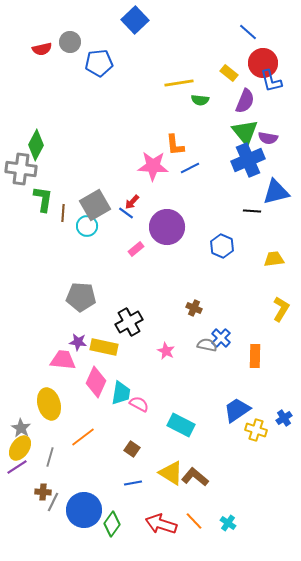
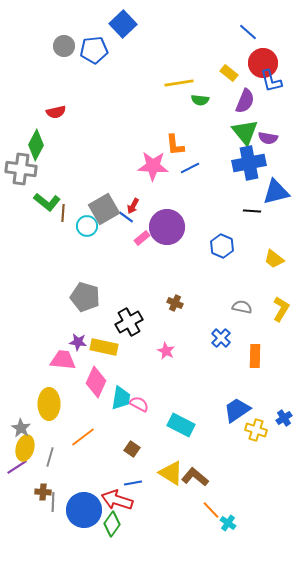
blue square at (135, 20): moved 12 px left, 4 px down
gray circle at (70, 42): moved 6 px left, 4 px down
red semicircle at (42, 49): moved 14 px right, 63 px down
blue pentagon at (99, 63): moved 5 px left, 13 px up
blue cross at (248, 160): moved 1 px right, 3 px down; rotated 12 degrees clockwise
green L-shape at (43, 199): moved 4 px right, 3 px down; rotated 120 degrees clockwise
red arrow at (132, 202): moved 1 px right, 4 px down; rotated 14 degrees counterclockwise
gray square at (95, 205): moved 9 px right, 4 px down
blue line at (126, 213): moved 4 px down
pink rectangle at (136, 249): moved 6 px right, 11 px up
yellow trapezoid at (274, 259): rotated 135 degrees counterclockwise
gray pentagon at (81, 297): moved 4 px right; rotated 12 degrees clockwise
brown cross at (194, 308): moved 19 px left, 5 px up
gray semicircle at (207, 345): moved 35 px right, 38 px up
cyan trapezoid at (121, 393): moved 5 px down
yellow ellipse at (49, 404): rotated 16 degrees clockwise
yellow ellipse at (20, 448): moved 5 px right; rotated 20 degrees counterclockwise
gray line at (53, 502): rotated 24 degrees counterclockwise
orange line at (194, 521): moved 17 px right, 11 px up
red arrow at (161, 524): moved 44 px left, 24 px up
